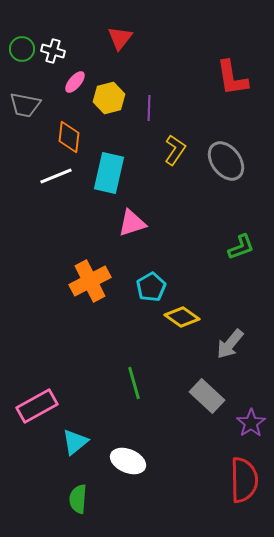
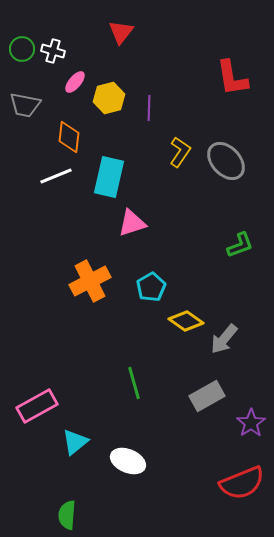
red triangle: moved 1 px right, 6 px up
yellow L-shape: moved 5 px right, 2 px down
gray ellipse: rotated 6 degrees counterclockwise
cyan rectangle: moved 4 px down
green L-shape: moved 1 px left, 2 px up
yellow diamond: moved 4 px right, 4 px down
gray arrow: moved 6 px left, 5 px up
gray rectangle: rotated 72 degrees counterclockwise
red semicircle: moved 2 px left, 3 px down; rotated 69 degrees clockwise
green semicircle: moved 11 px left, 16 px down
